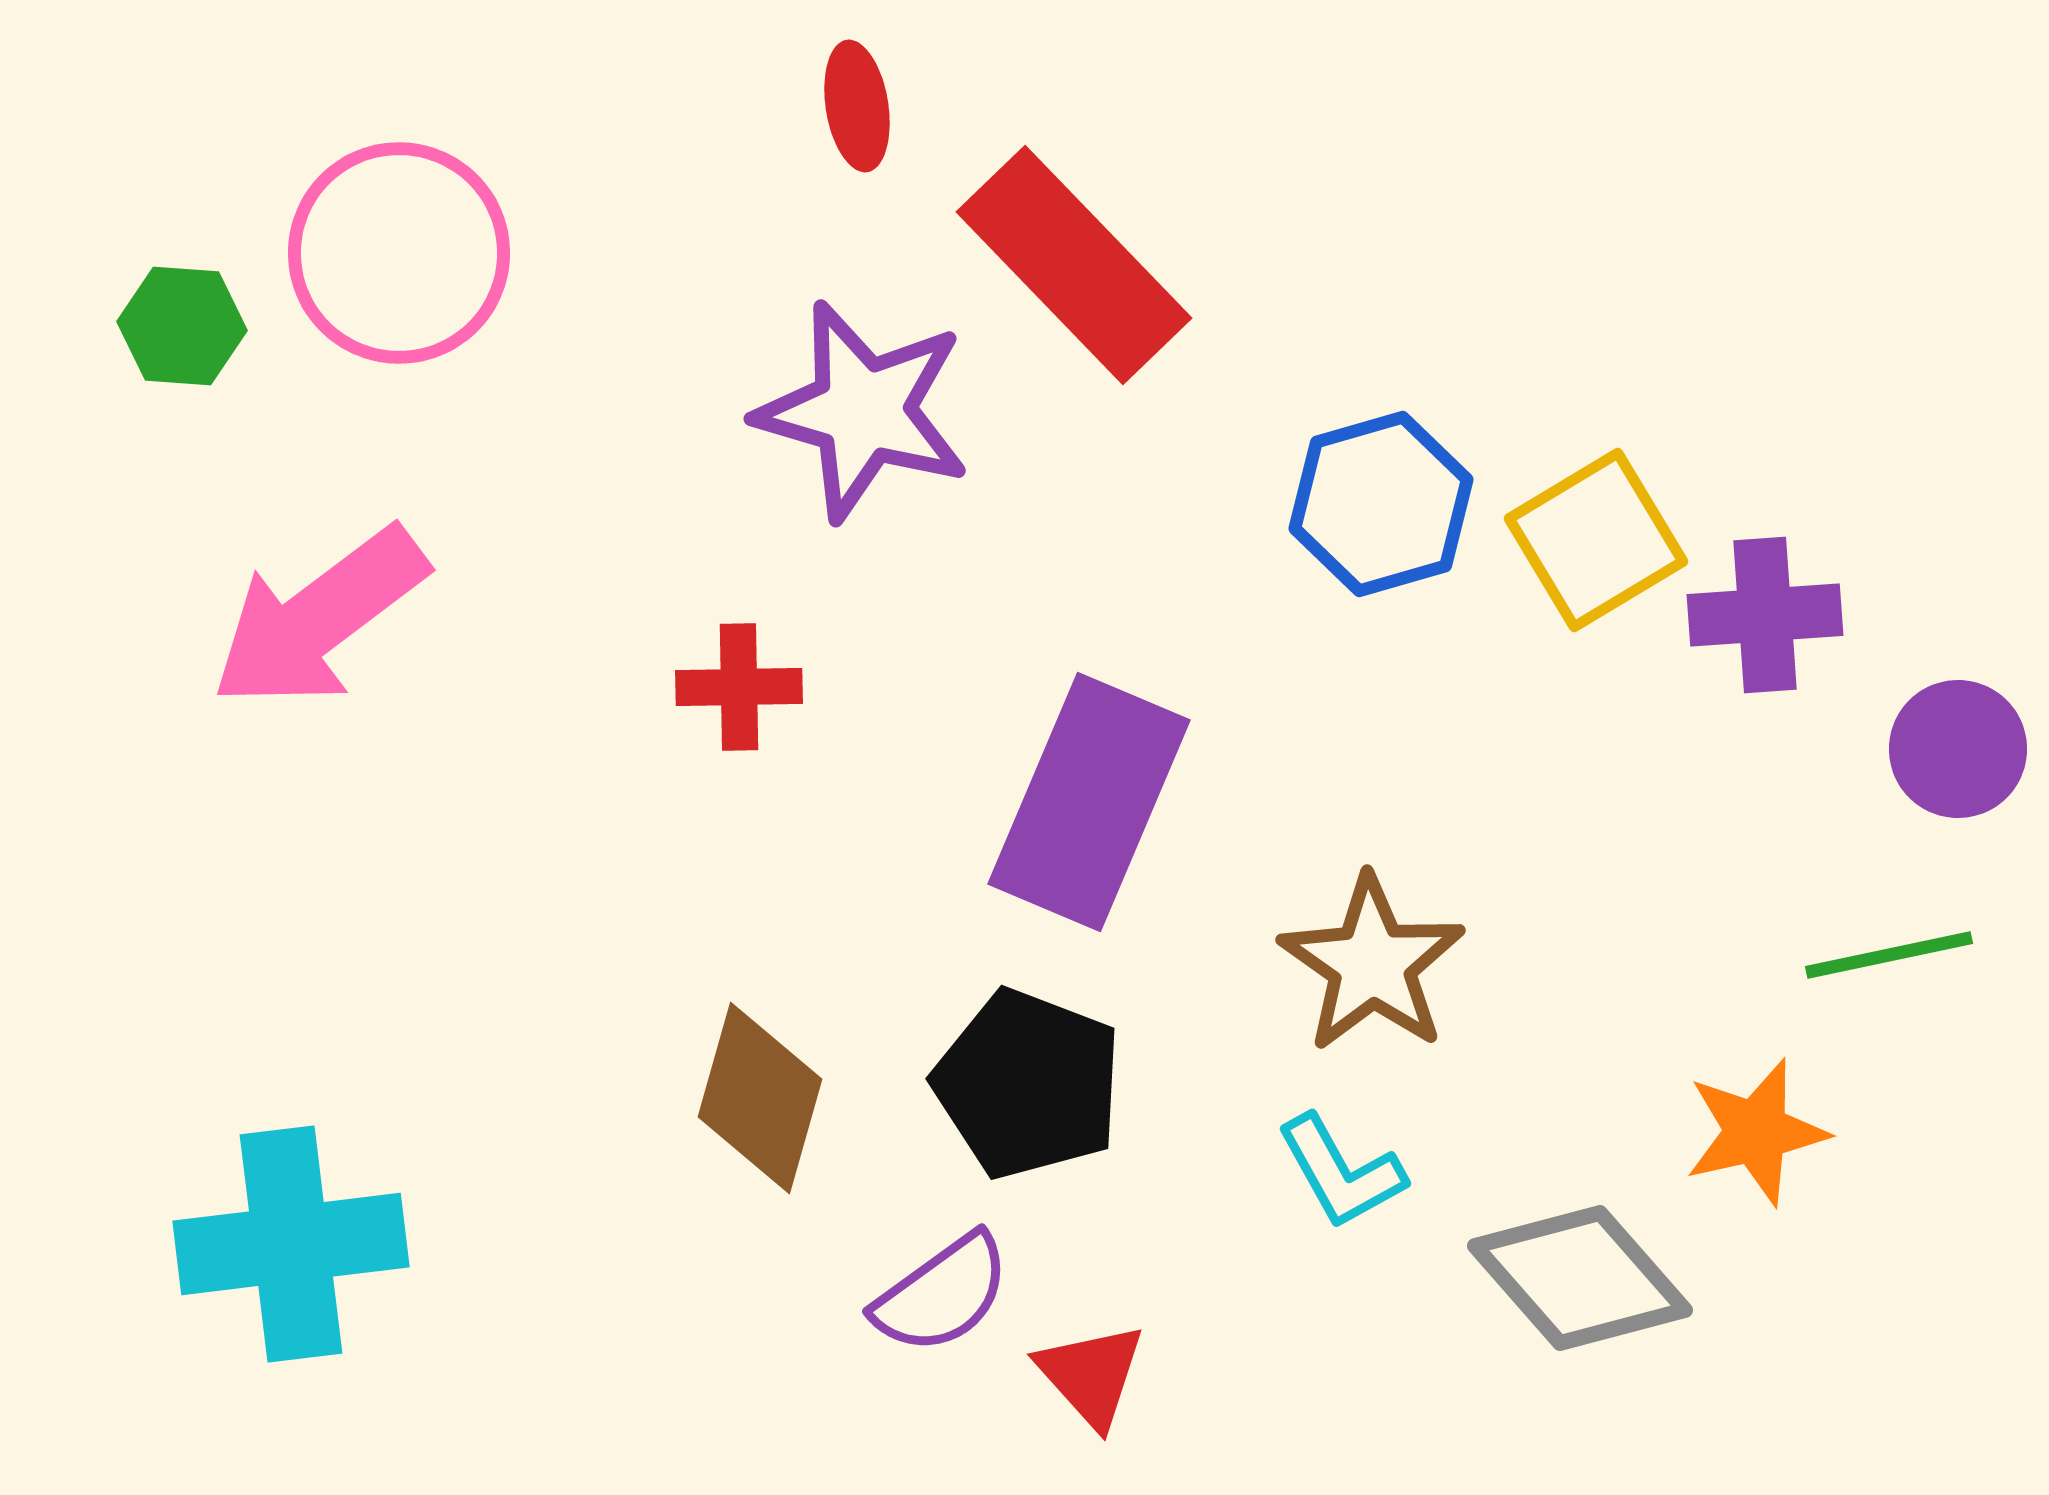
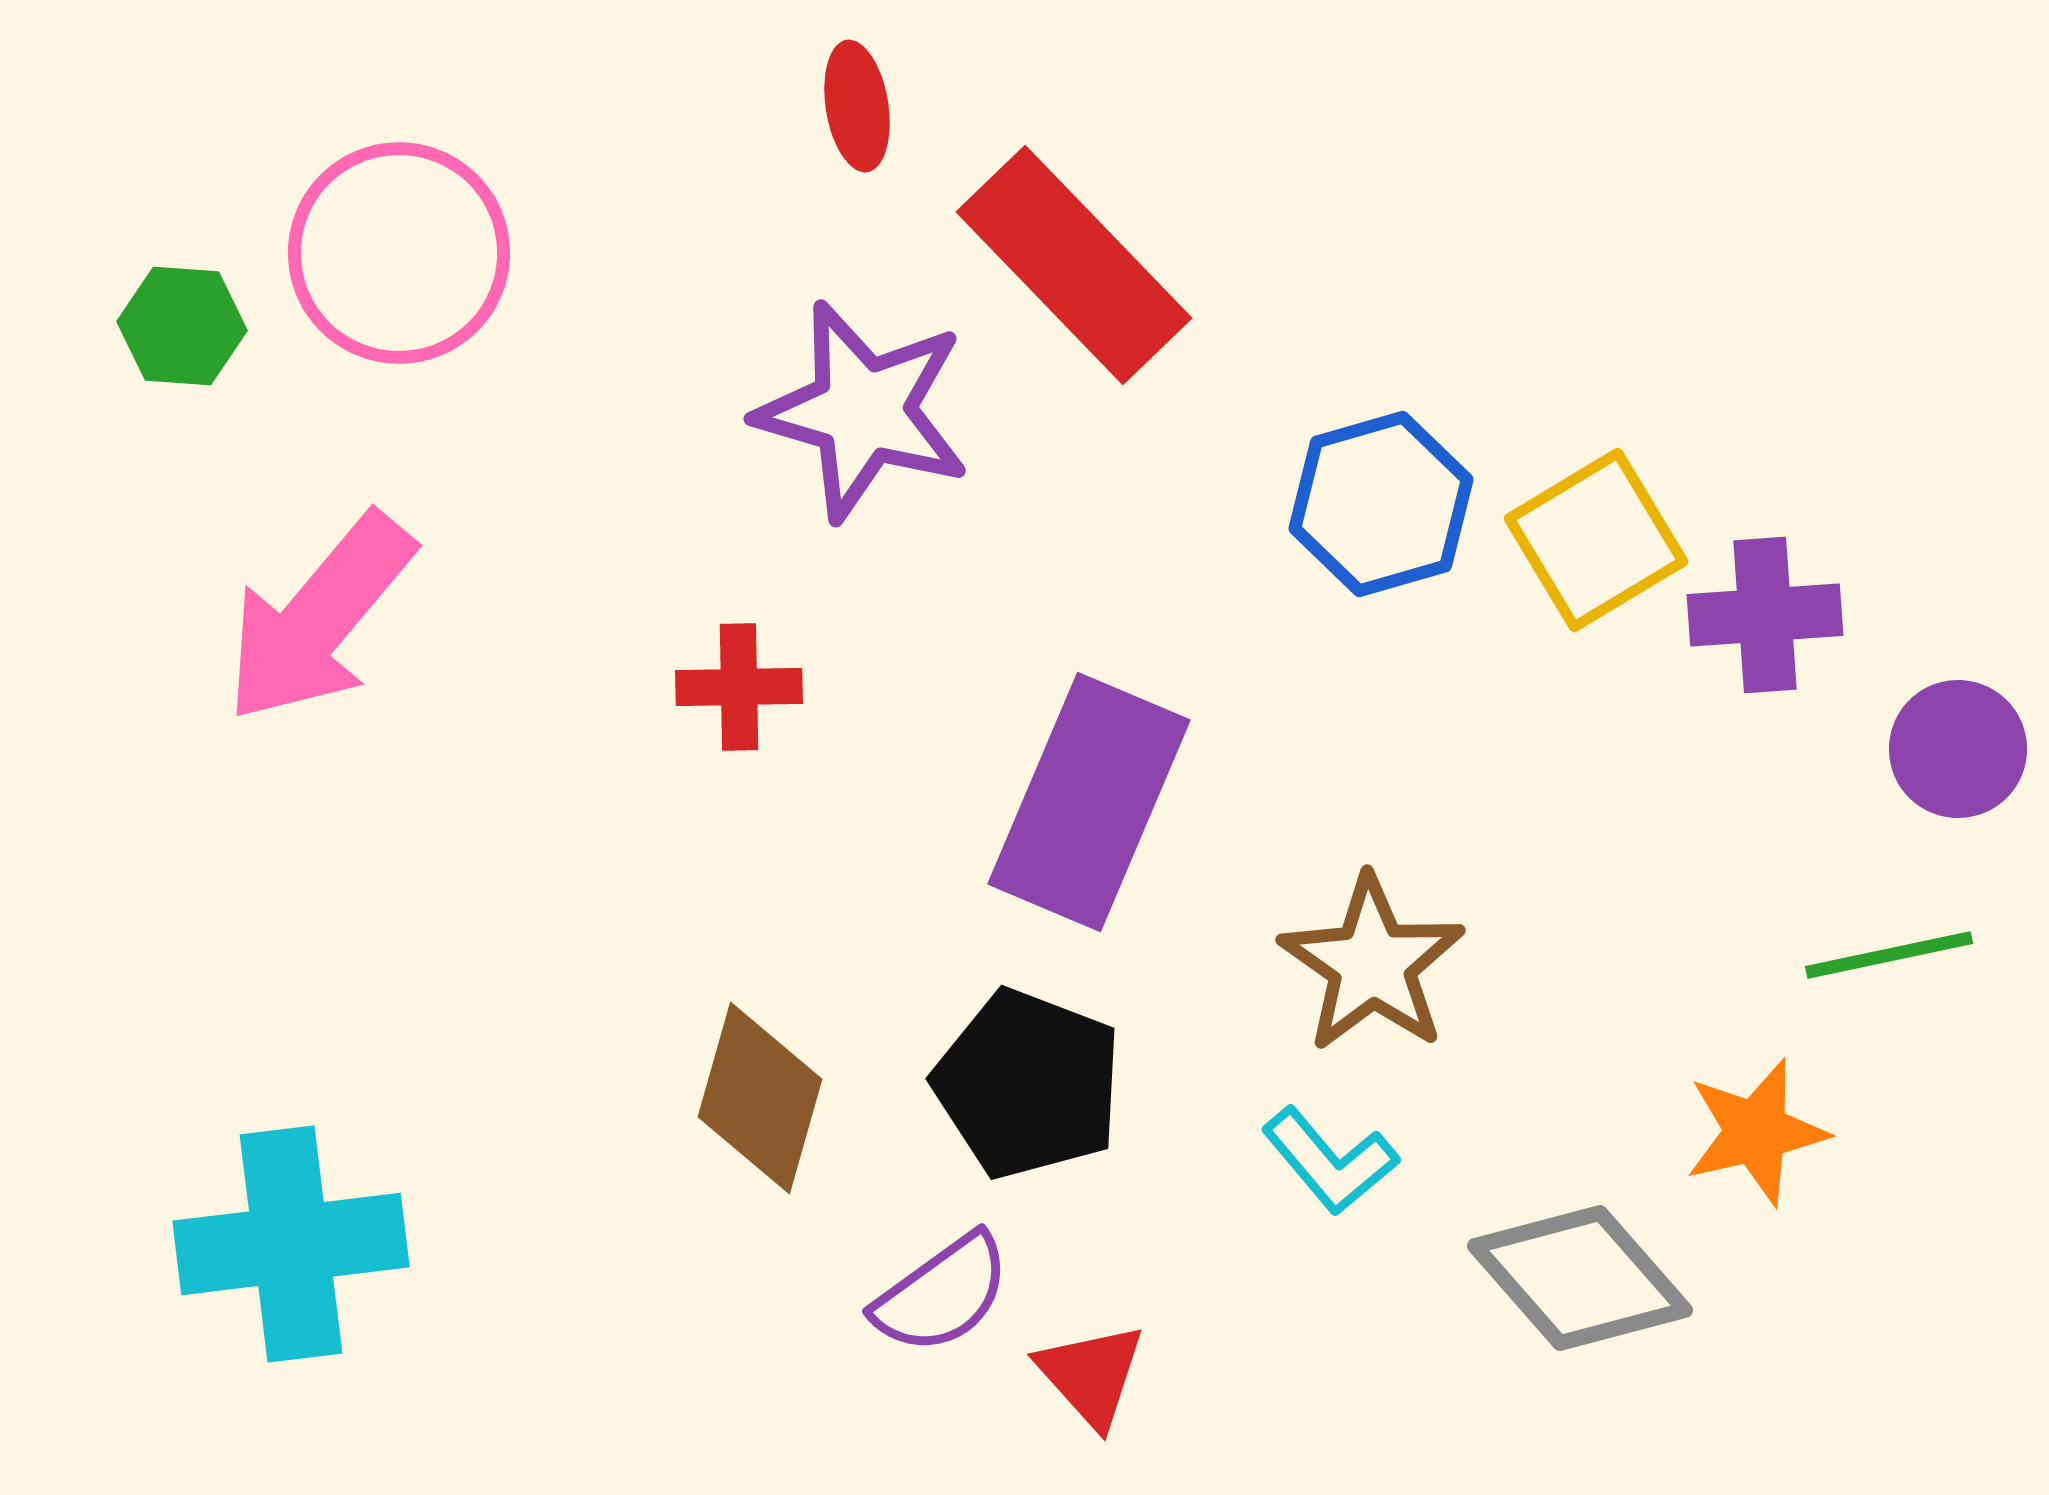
pink arrow: rotated 13 degrees counterclockwise
cyan L-shape: moved 11 px left, 11 px up; rotated 11 degrees counterclockwise
